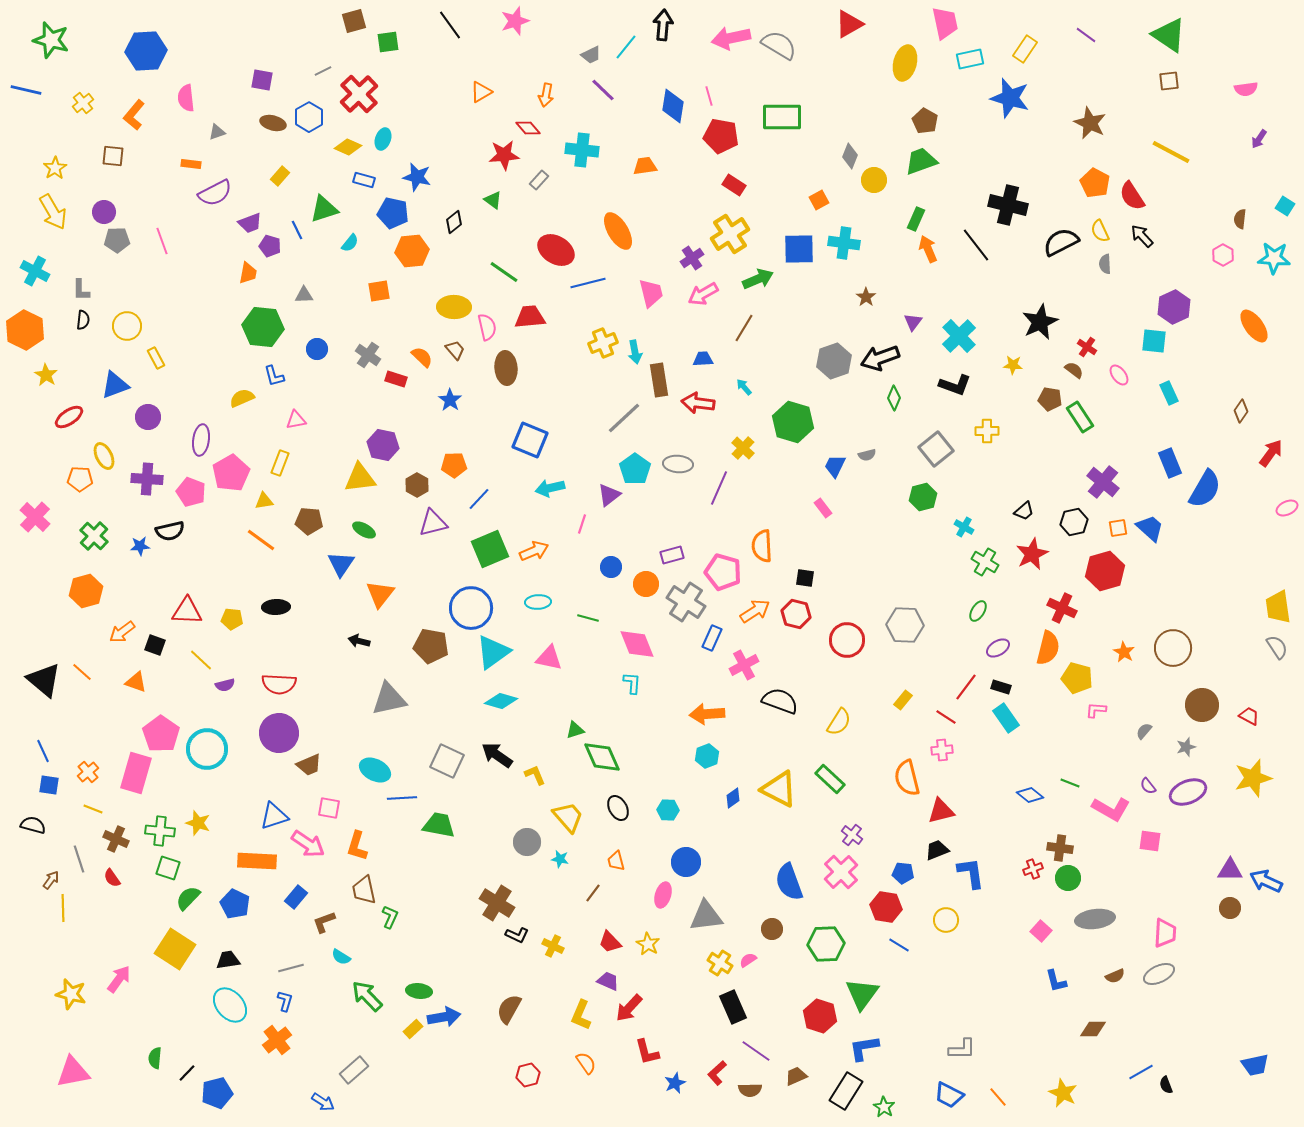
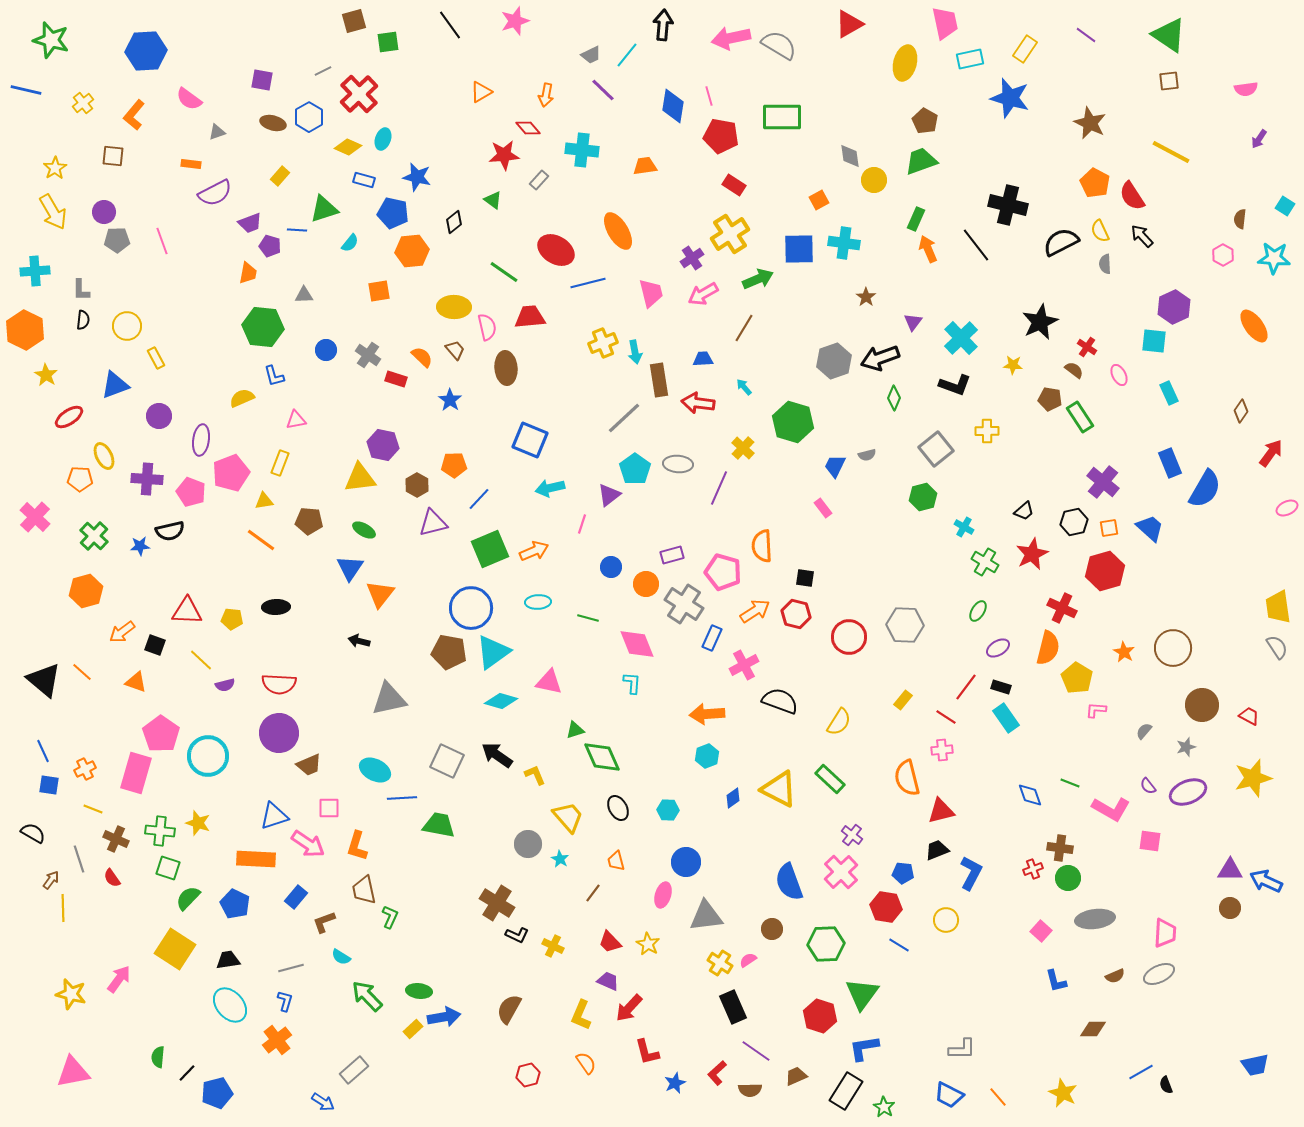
cyan line at (626, 47): moved 1 px right, 8 px down
pink semicircle at (186, 98): moved 3 px right, 1 px down; rotated 48 degrees counterclockwise
gray diamond at (850, 156): rotated 30 degrees counterclockwise
blue line at (297, 230): rotated 60 degrees counterclockwise
cyan cross at (35, 271): rotated 32 degrees counterclockwise
cyan cross at (959, 336): moved 2 px right, 2 px down
blue circle at (317, 349): moved 9 px right, 1 px down
pink ellipse at (1119, 375): rotated 10 degrees clockwise
purple circle at (148, 417): moved 11 px right, 1 px up
pink pentagon at (231, 473): rotated 9 degrees clockwise
orange square at (1118, 528): moved 9 px left
blue triangle at (341, 564): moved 9 px right, 4 px down
gray cross at (686, 602): moved 2 px left, 2 px down
red circle at (847, 640): moved 2 px right, 3 px up
brown pentagon at (431, 646): moved 18 px right, 6 px down
pink triangle at (549, 658): moved 24 px down
yellow pentagon at (1077, 678): rotated 16 degrees clockwise
cyan circle at (207, 749): moved 1 px right, 7 px down
orange cross at (88, 772): moved 3 px left, 3 px up; rotated 15 degrees clockwise
blue diamond at (1030, 795): rotated 32 degrees clockwise
pink square at (329, 808): rotated 10 degrees counterclockwise
black semicircle at (33, 825): moved 8 px down; rotated 15 degrees clockwise
gray circle at (527, 842): moved 1 px right, 2 px down
cyan star at (560, 859): rotated 18 degrees clockwise
orange rectangle at (257, 861): moved 1 px left, 2 px up
blue L-shape at (971, 873): rotated 36 degrees clockwise
green semicircle at (155, 1058): moved 3 px right, 1 px up
